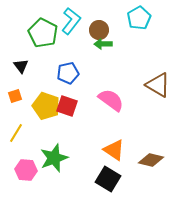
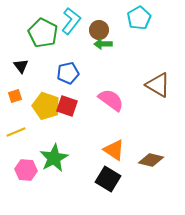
yellow line: moved 1 px up; rotated 36 degrees clockwise
green star: rotated 8 degrees counterclockwise
